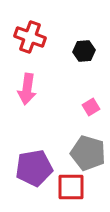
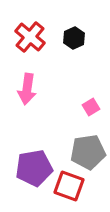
red cross: rotated 20 degrees clockwise
black hexagon: moved 10 px left, 13 px up; rotated 20 degrees counterclockwise
gray pentagon: moved 1 px up; rotated 24 degrees counterclockwise
red square: moved 2 px left, 1 px up; rotated 20 degrees clockwise
